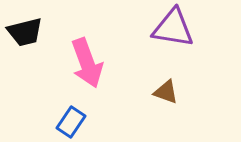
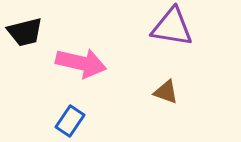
purple triangle: moved 1 px left, 1 px up
pink arrow: moved 6 px left; rotated 57 degrees counterclockwise
blue rectangle: moved 1 px left, 1 px up
